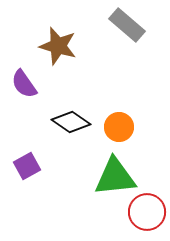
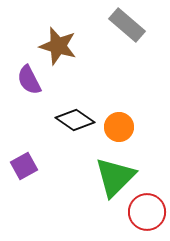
purple semicircle: moved 5 px right, 4 px up; rotated 8 degrees clockwise
black diamond: moved 4 px right, 2 px up
purple square: moved 3 px left
green triangle: rotated 39 degrees counterclockwise
